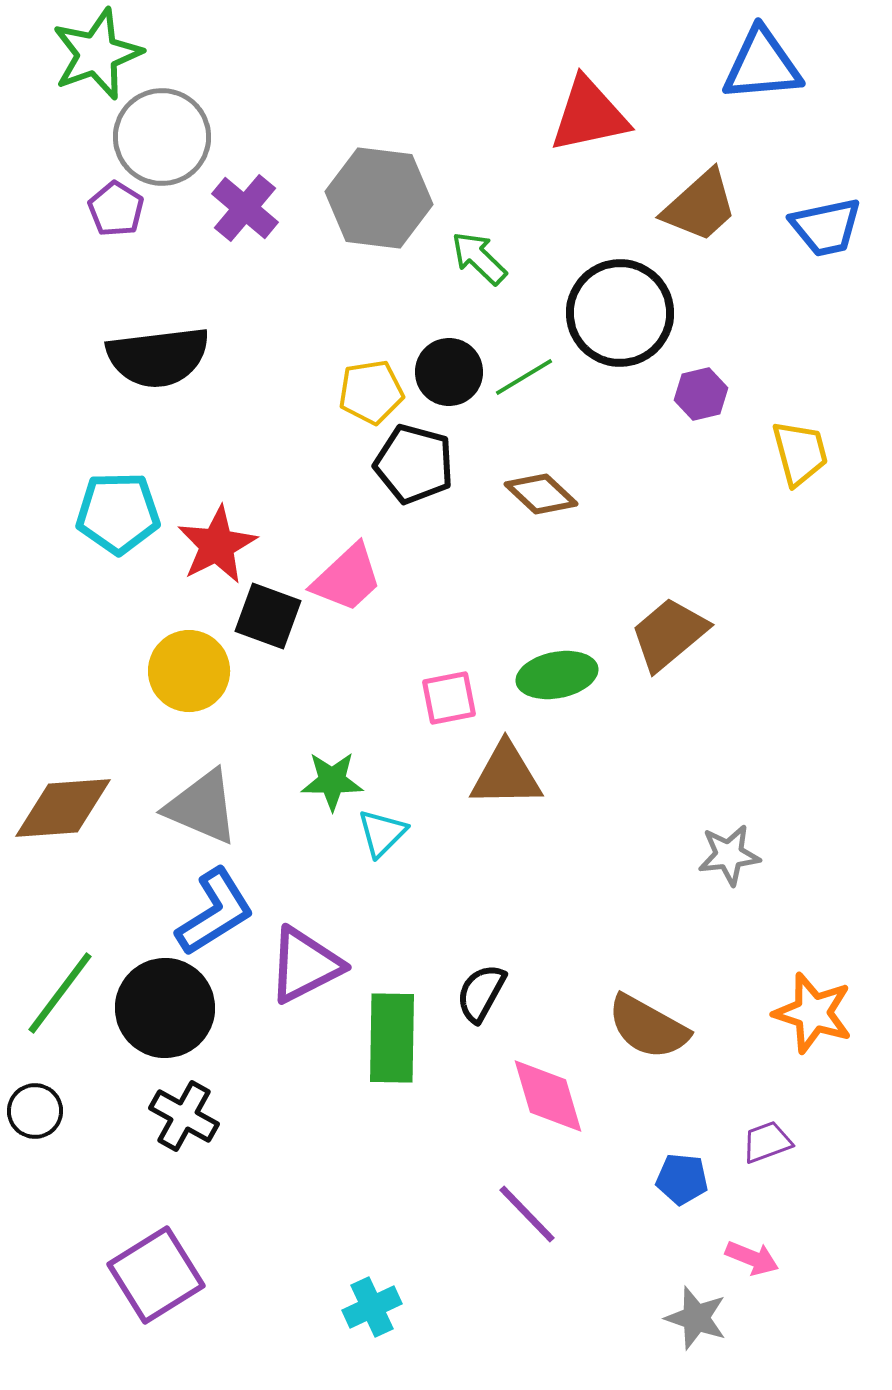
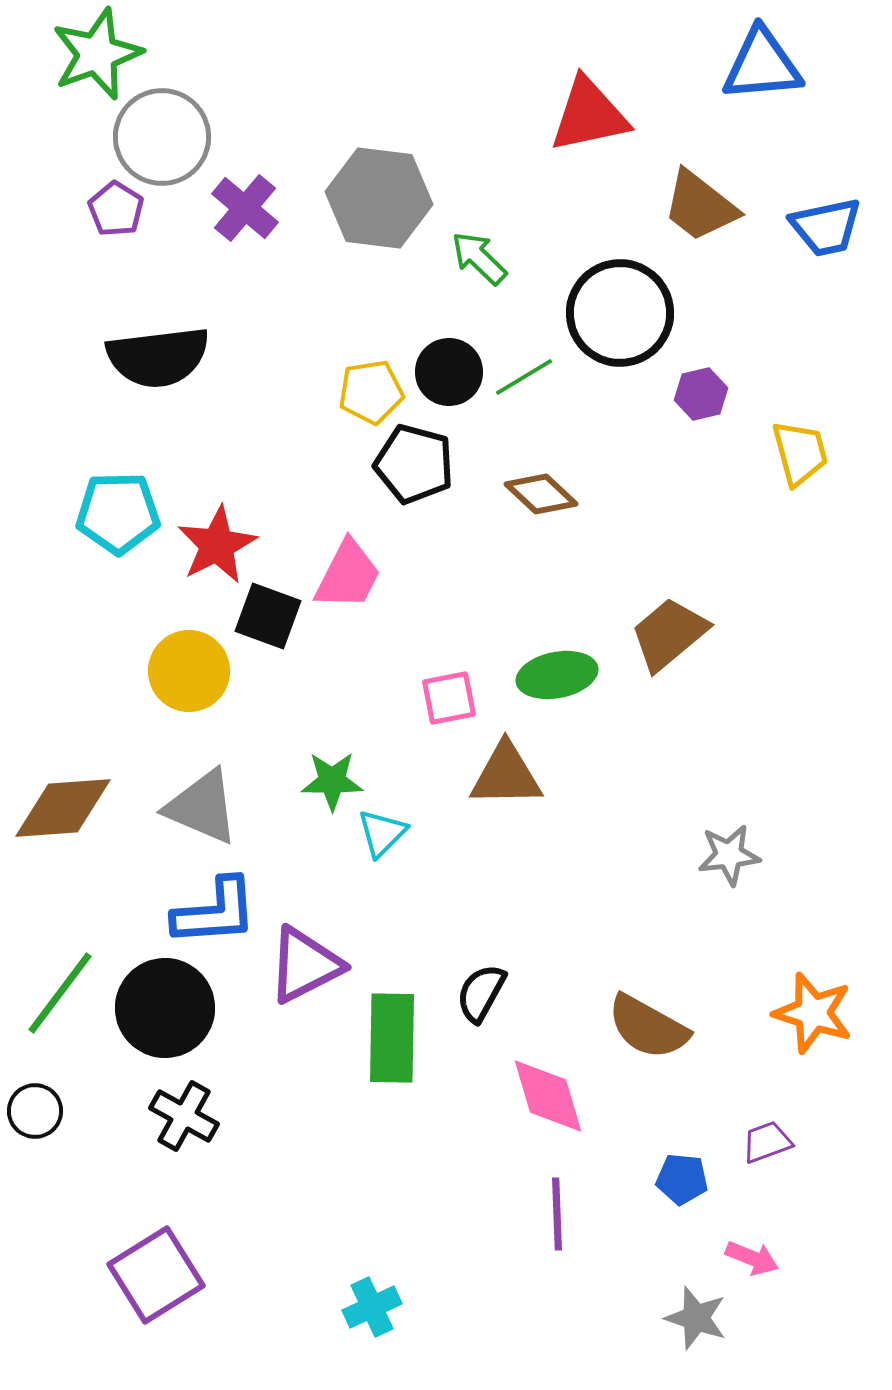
brown trapezoid at (700, 206): rotated 80 degrees clockwise
pink trapezoid at (347, 578): moved 1 px right, 3 px up; rotated 20 degrees counterclockwise
blue L-shape at (215, 912): rotated 28 degrees clockwise
purple line at (527, 1214): moved 30 px right; rotated 42 degrees clockwise
